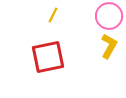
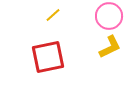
yellow line: rotated 21 degrees clockwise
yellow L-shape: moved 1 px right, 1 px down; rotated 35 degrees clockwise
